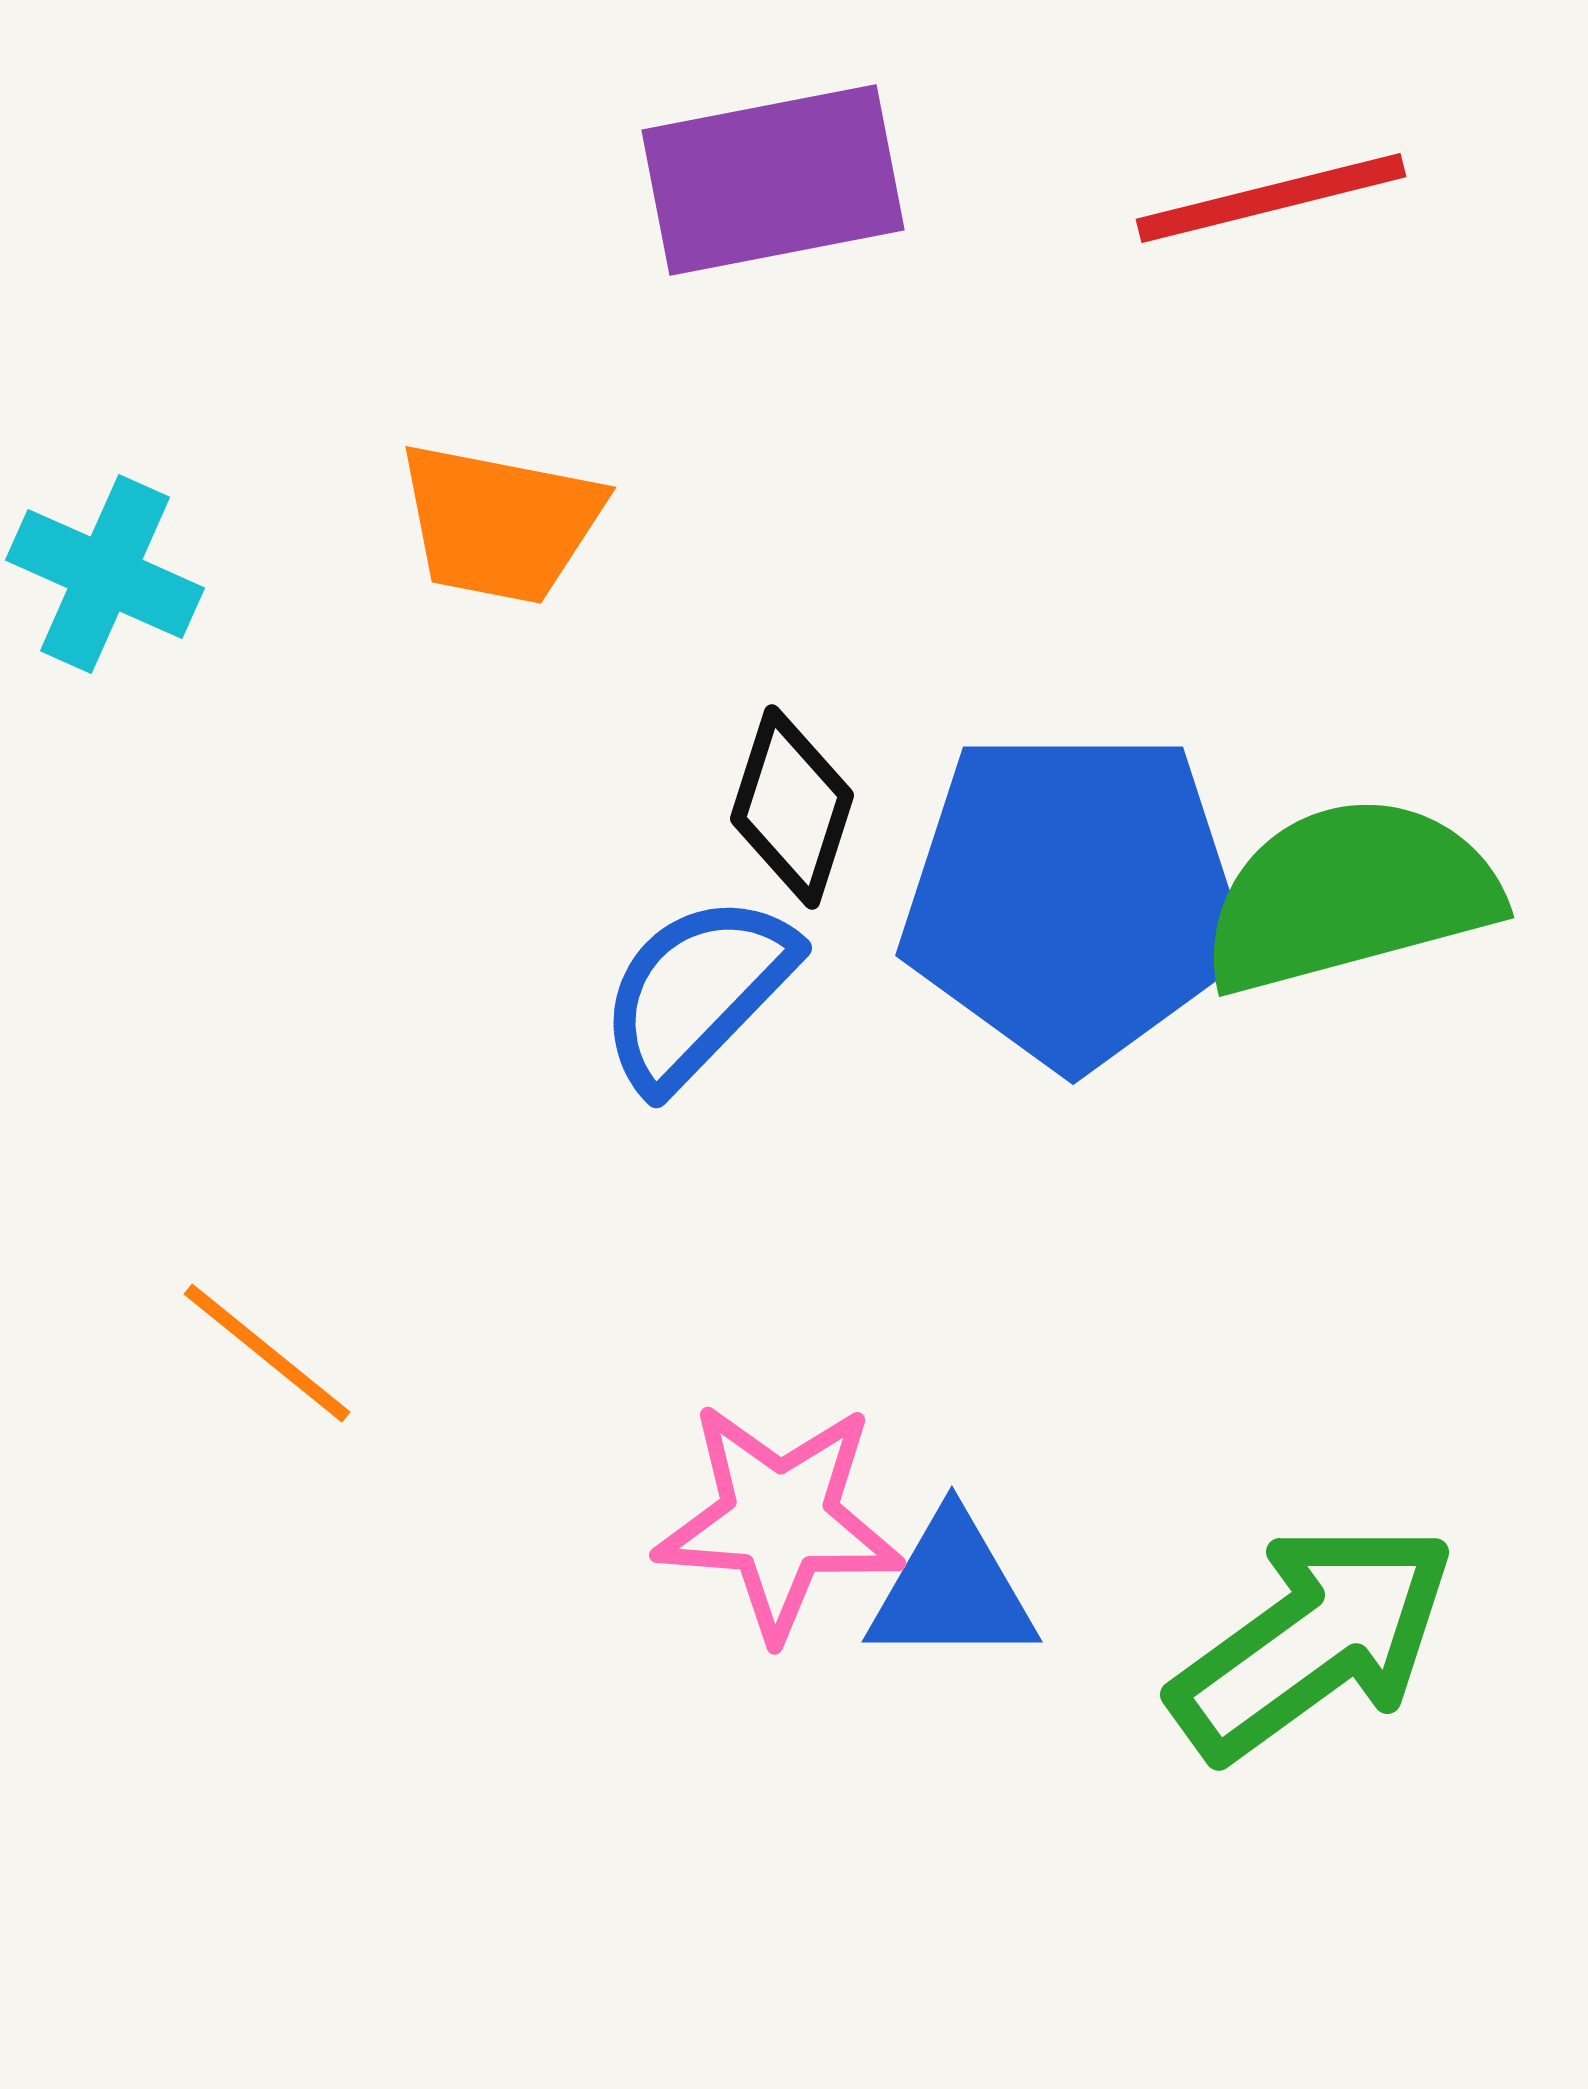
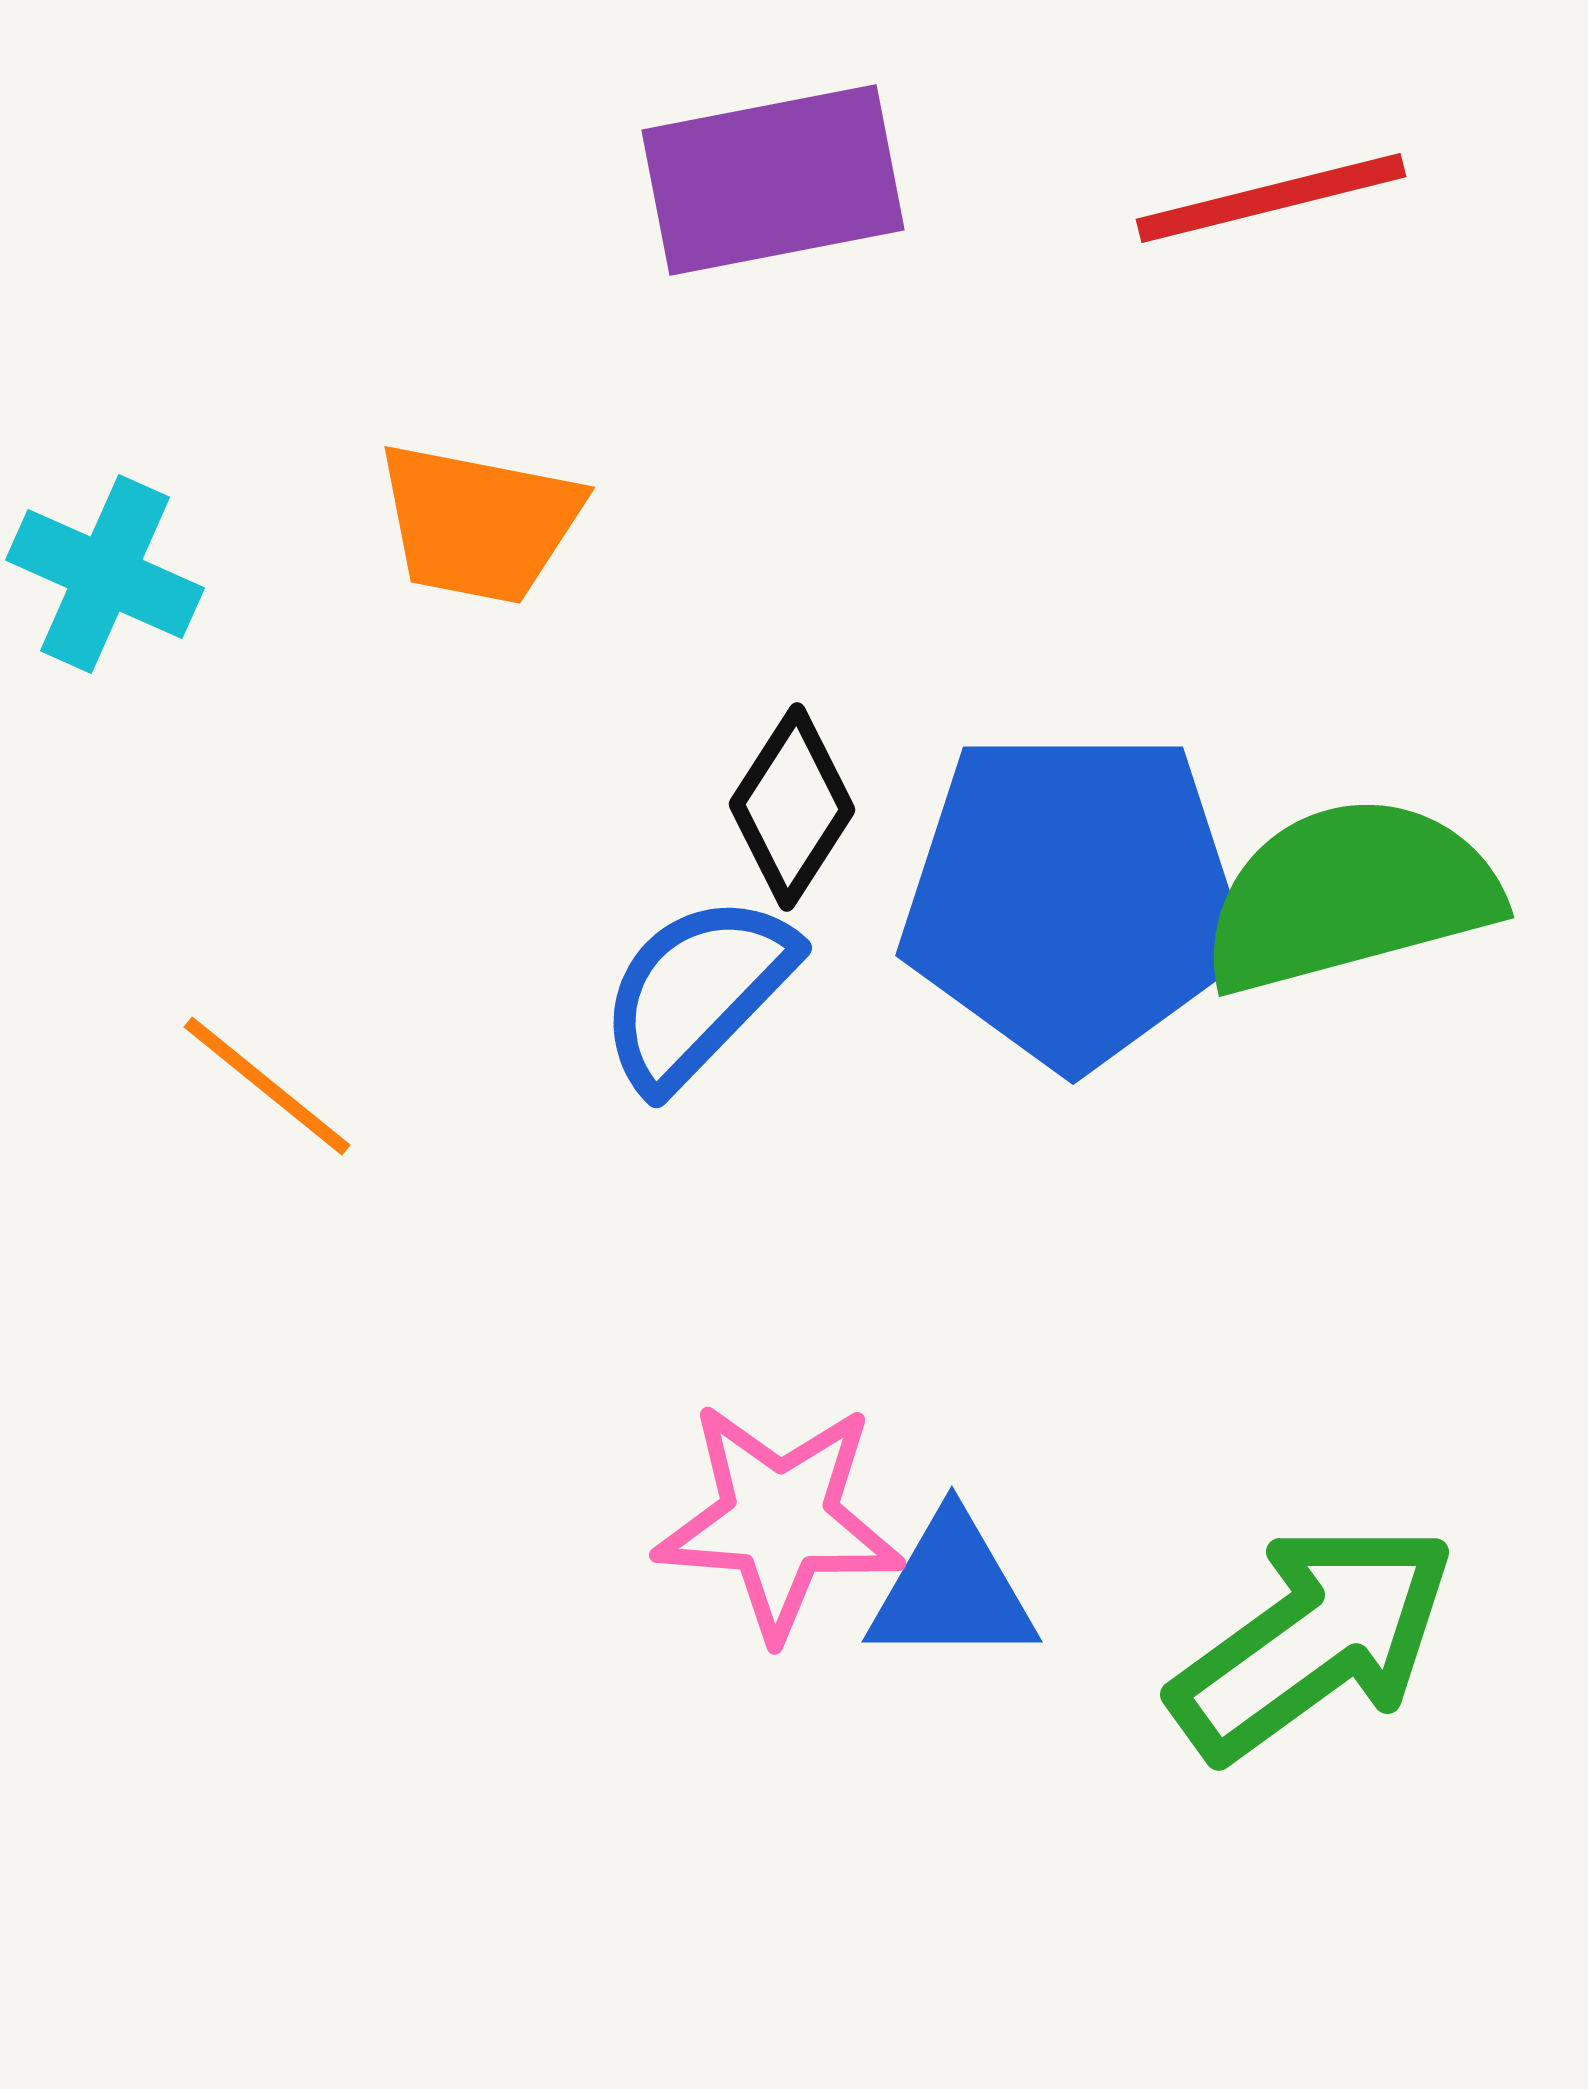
orange trapezoid: moved 21 px left
black diamond: rotated 15 degrees clockwise
orange line: moved 267 px up
